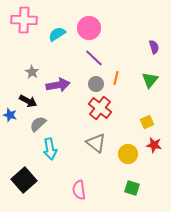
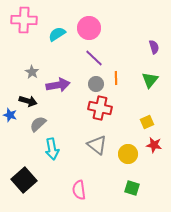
orange line: rotated 16 degrees counterclockwise
black arrow: rotated 12 degrees counterclockwise
red cross: rotated 25 degrees counterclockwise
gray triangle: moved 1 px right, 2 px down
cyan arrow: moved 2 px right
